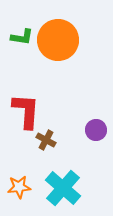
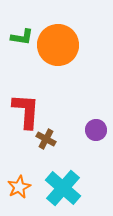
orange circle: moved 5 px down
brown cross: moved 1 px up
orange star: rotated 20 degrees counterclockwise
